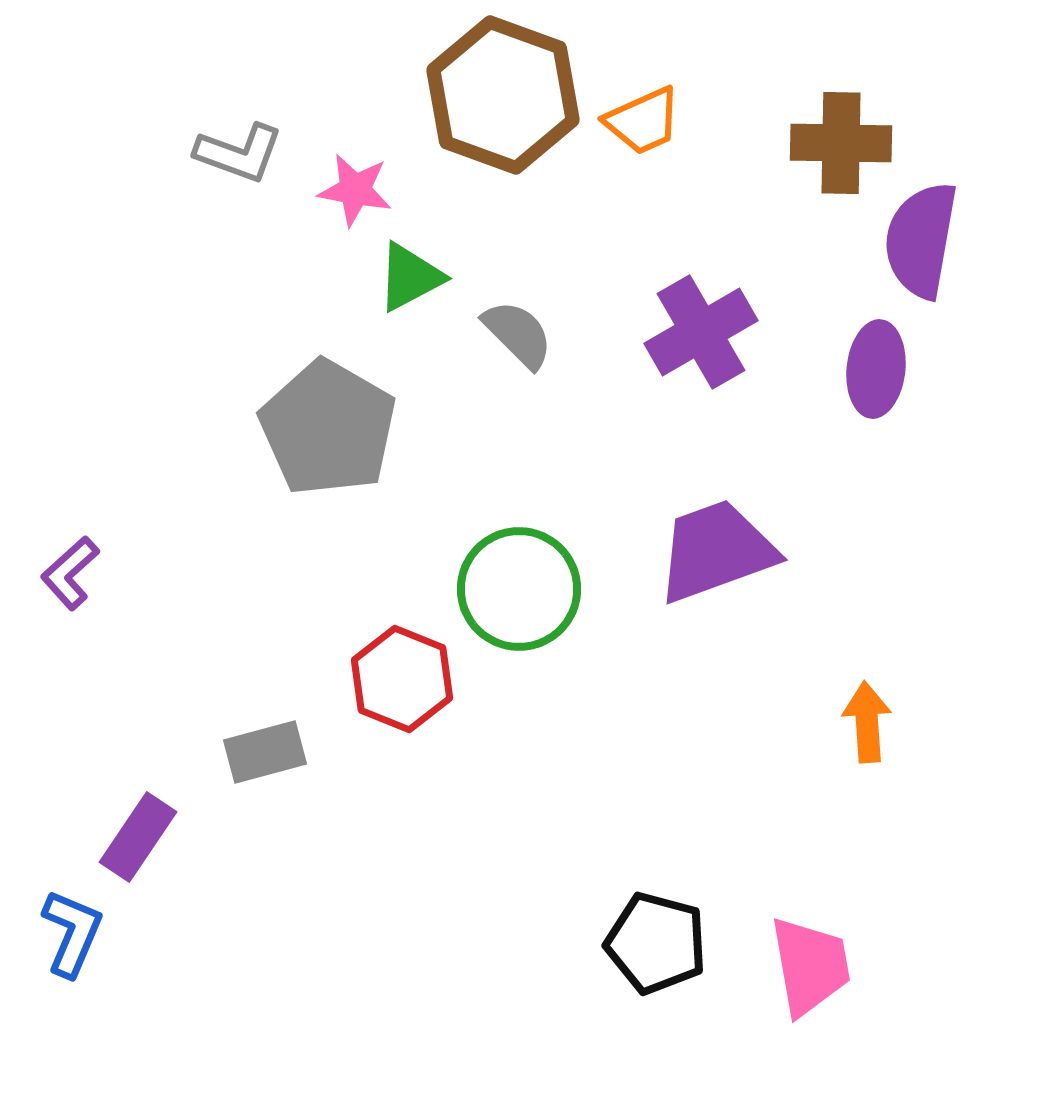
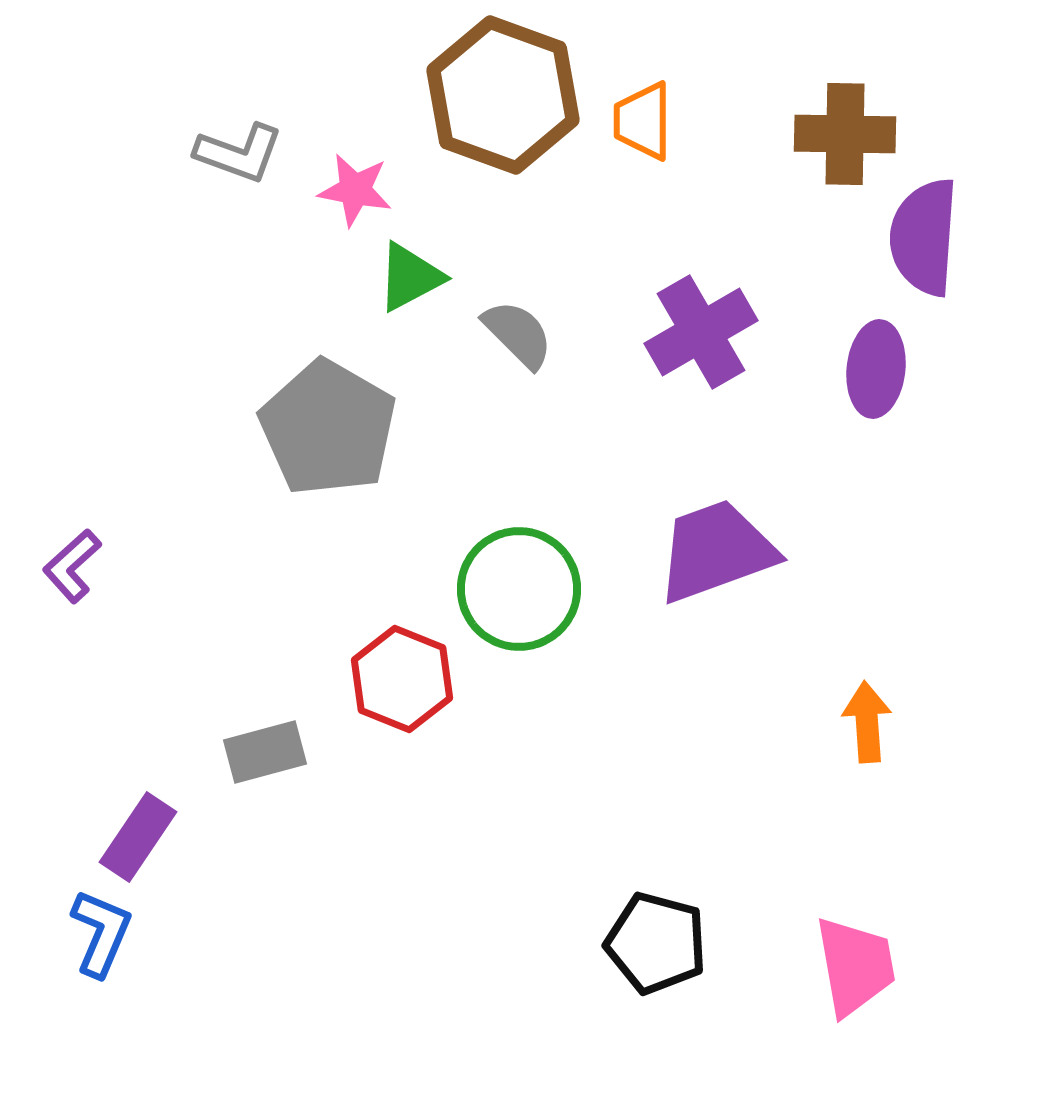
orange trapezoid: rotated 114 degrees clockwise
brown cross: moved 4 px right, 9 px up
purple semicircle: moved 3 px right, 3 px up; rotated 6 degrees counterclockwise
purple L-shape: moved 2 px right, 7 px up
blue L-shape: moved 29 px right
pink trapezoid: moved 45 px right
